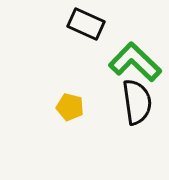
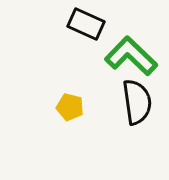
green L-shape: moved 4 px left, 6 px up
